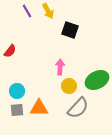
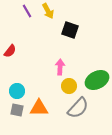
gray square: rotated 16 degrees clockwise
